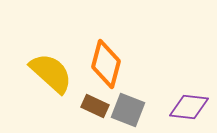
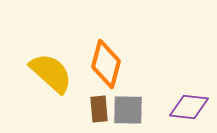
brown rectangle: moved 4 px right, 3 px down; rotated 60 degrees clockwise
gray square: rotated 20 degrees counterclockwise
